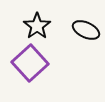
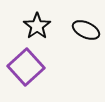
purple square: moved 4 px left, 4 px down
